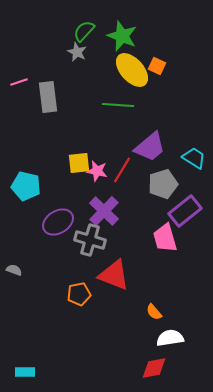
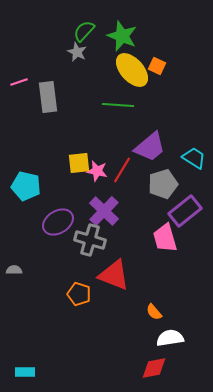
gray semicircle: rotated 21 degrees counterclockwise
orange pentagon: rotated 30 degrees clockwise
